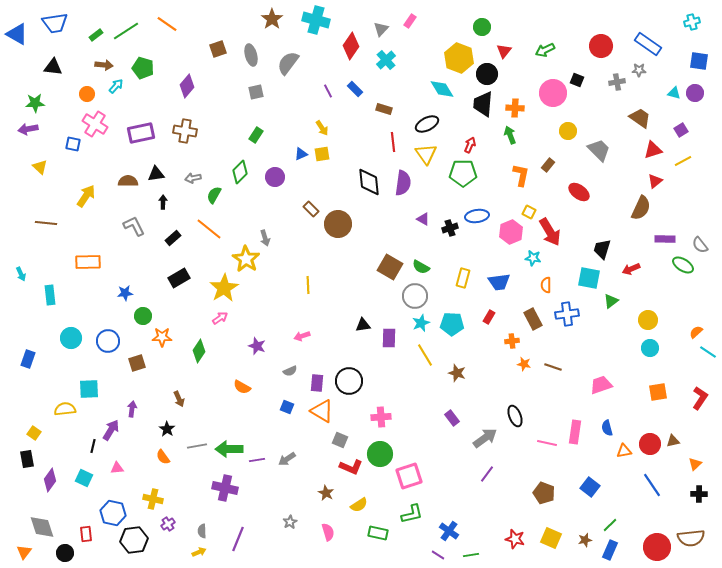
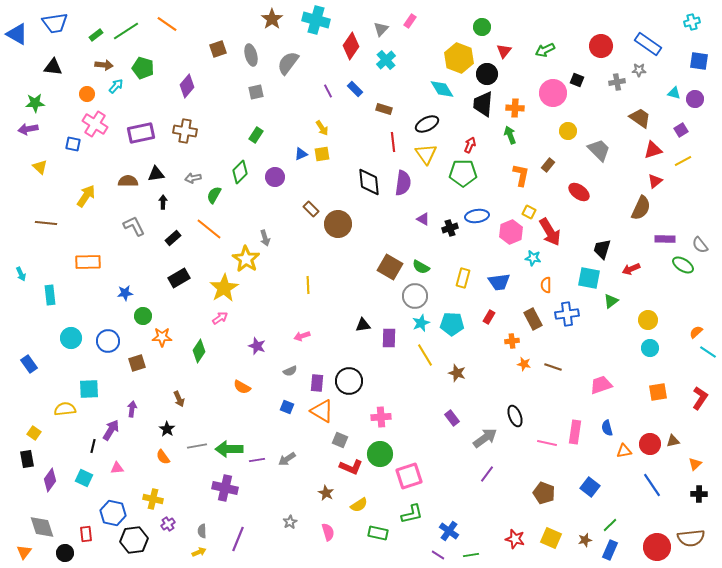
purple circle at (695, 93): moved 6 px down
blue rectangle at (28, 359): moved 1 px right, 5 px down; rotated 54 degrees counterclockwise
